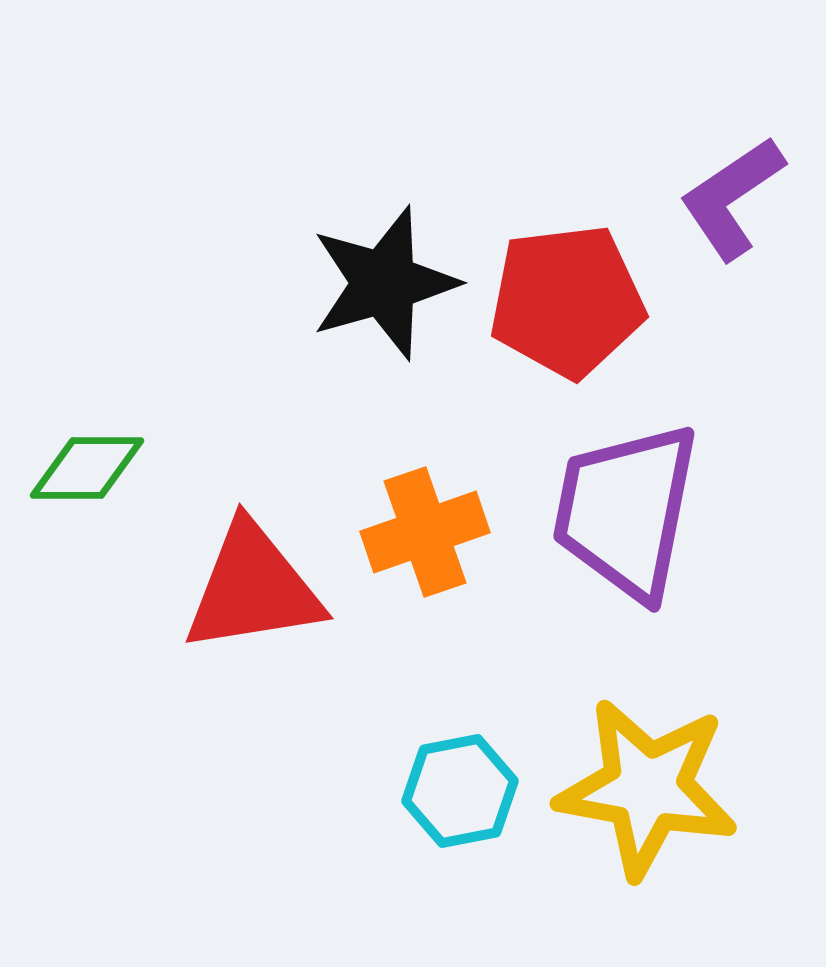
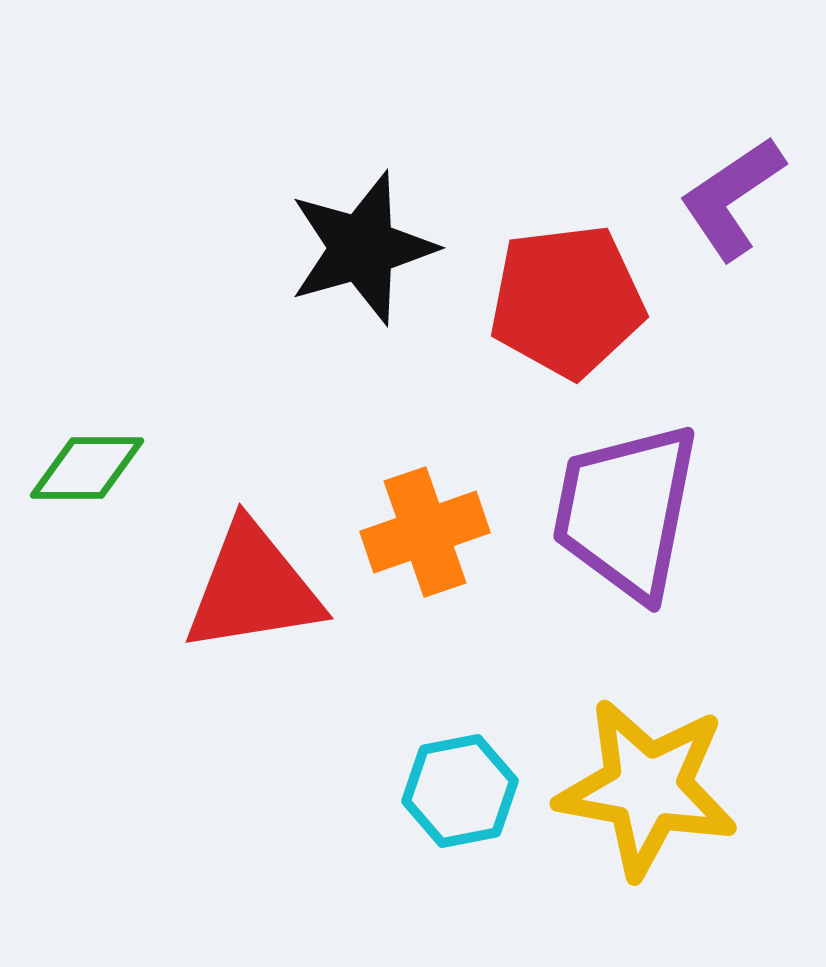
black star: moved 22 px left, 35 px up
